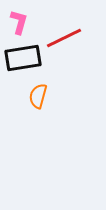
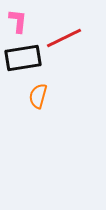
pink L-shape: moved 1 px left, 1 px up; rotated 10 degrees counterclockwise
